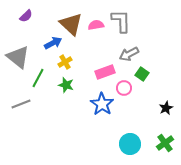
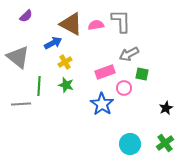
brown triangle: rotated 15 degrees counterclockwise
green square: rotated 24 degrees counterclockwise
green line: moved 1 px right, 8 px down; rotated 24 degrees counterclockwise
gray line: rotated 18 degrees clockwise
